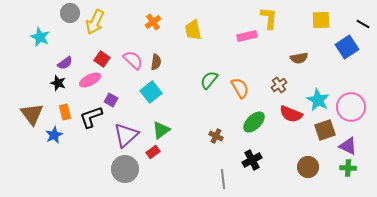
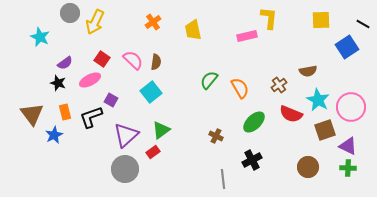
brown semicircle at (299, 58): moved 9 px right, 13 px down
